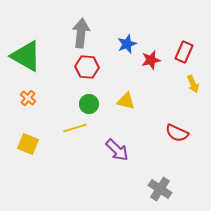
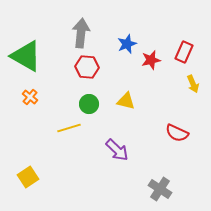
orange cross: moved 2 px right, 1 px up
yellow line: moved 6 px left
yellow square: moved 33 px down; rotated 35 degrees clockwise
